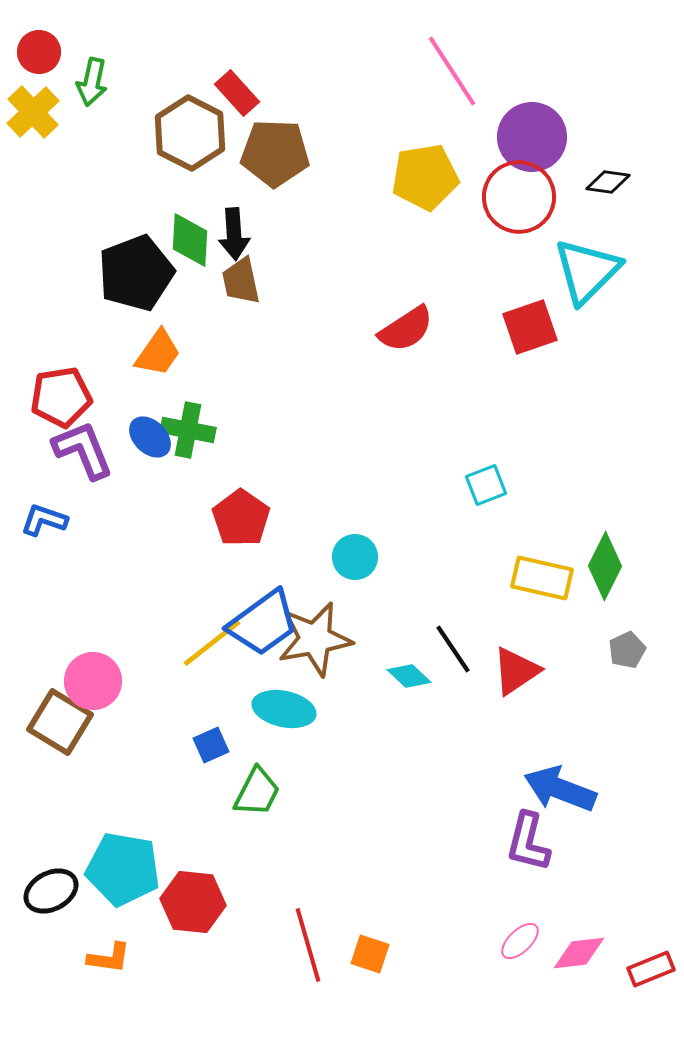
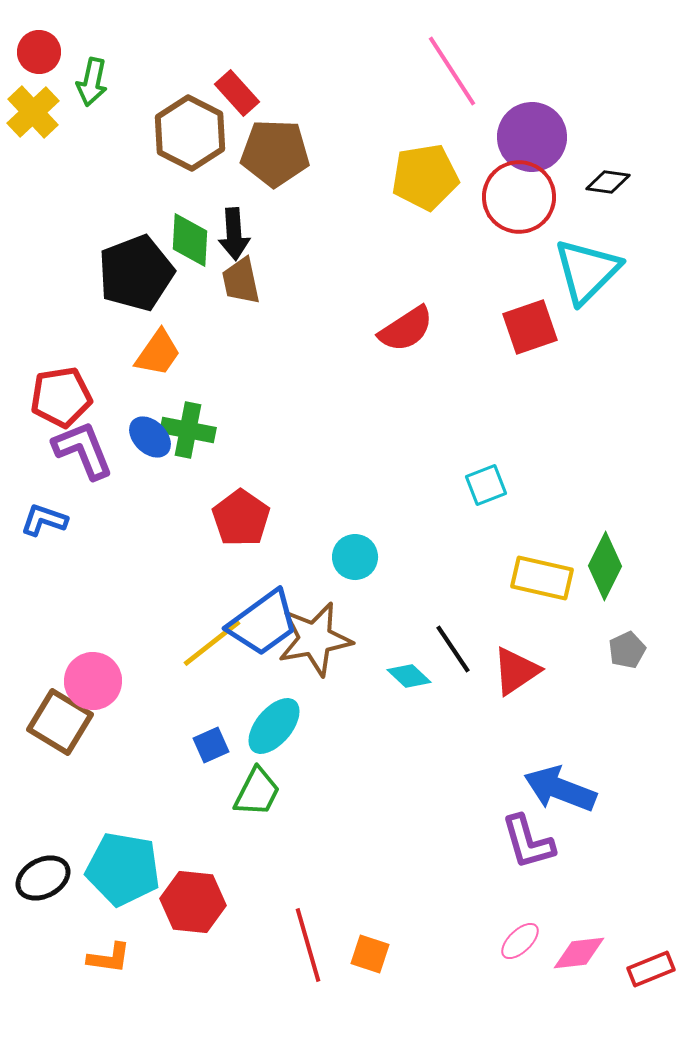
cyan ellipse at (284, 709): moved 10 px left, 17 px down; rotated 62 degrees counterclockwise
purple L-shape at (528, 842): rotated 30 degrees counterclockwise
black ellipse at (51, 891): moved 8 px left, 13 px up
